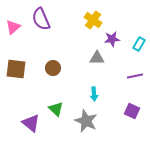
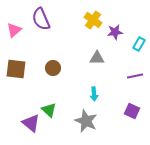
pink triangle: moved 1 px right, 3 px down
purple star: moved 3 px right, 7 px up
green triangle: moved 7 px left, 1 px down
